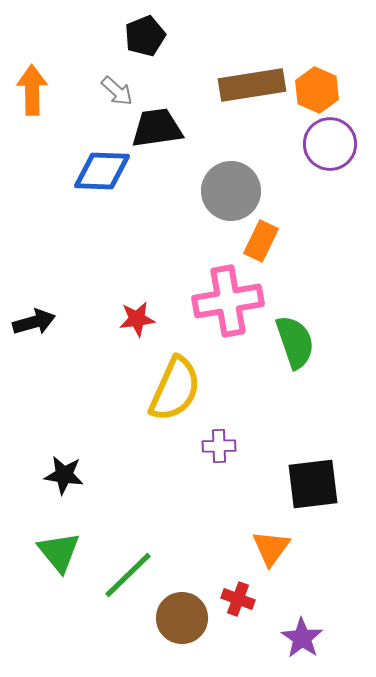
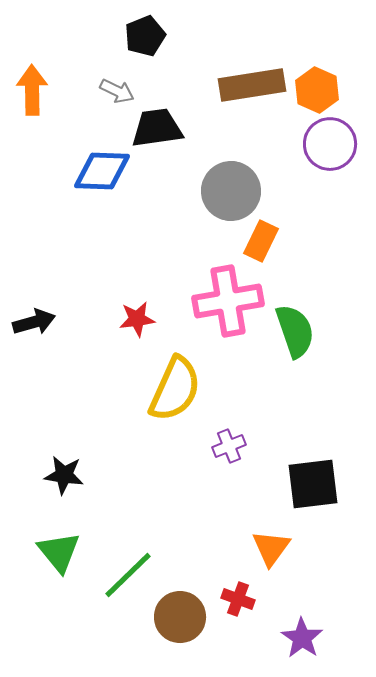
gray arrow: rotated 16 degrees counterclockwise
green semicircle: moved 11 px up
purple cross: moved 10 px right; rotated 20 degrees counterclockwise
brown circle: moved 2 px left, 1 px up
